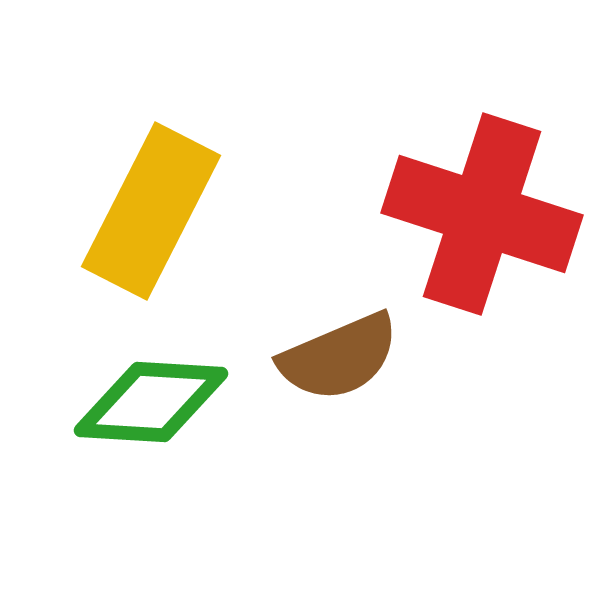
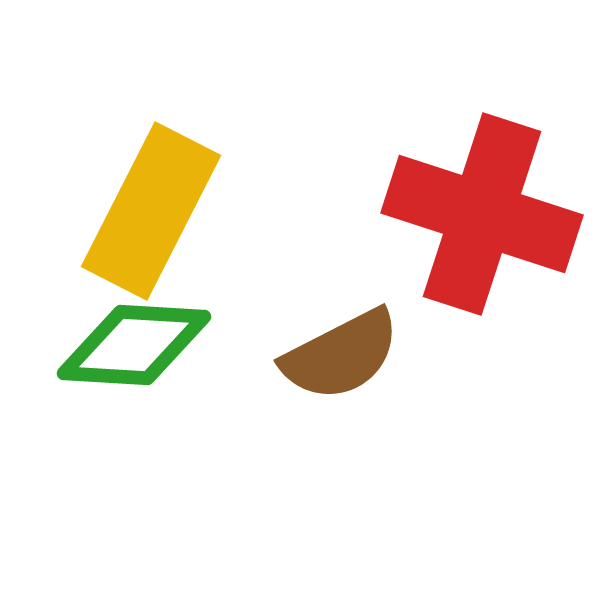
brown semicircle: moved 2 px right, 2 px up; rotated 4 degrees counterclockwise
green diamond: moved 17 px left, 57 px up
